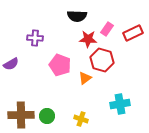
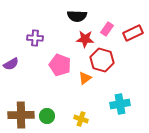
red star: moved 3 px left
